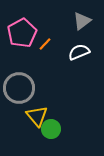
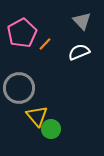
gray triangle: rotated 36 degrees counterclockwise
